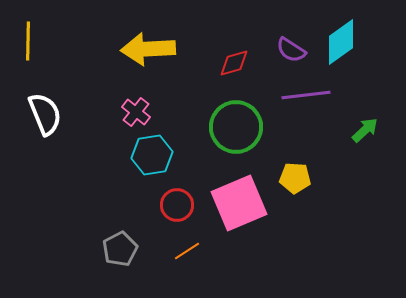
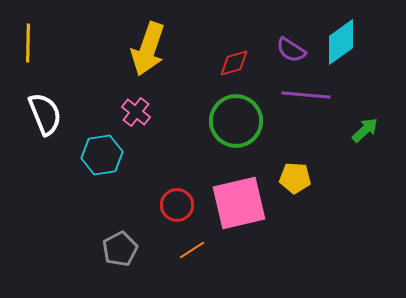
yellow line: moved 2 px down
yellow arrow: rotated 68 degrees counterclockwise
purple line: rotated 12 degrees clockwise
green circle: moved 6 px up
cyan hexagon: moved 50 px left
pink square: rotated 10 degrees clockwise
orange line: moved 5 px right, 1 px up
